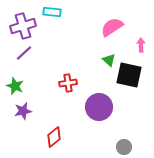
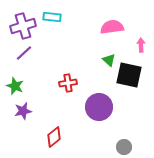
cyan rectangle: moved 5 px down
pink semicircle: rotated 25 degrees clockwise
